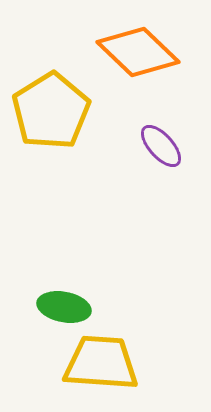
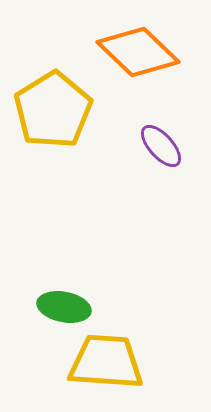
yellow pentagon: moved 2 px right, 1 px up
yellow trapezoid: moved 5 px right, 1 px up
